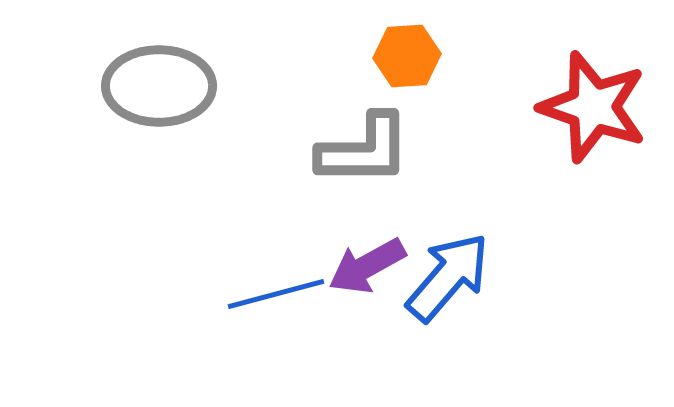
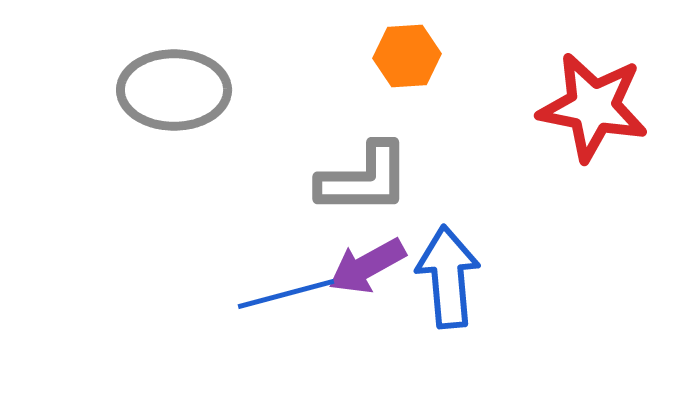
gray ellipse: moved 15 px right, 4 px down
red star: rotated 8 degrees counterclockwise
gray L-shape: moved 29 px down
blue arrow: rotated 46 degrees counterclockwise
blue line: moved 10 px right
